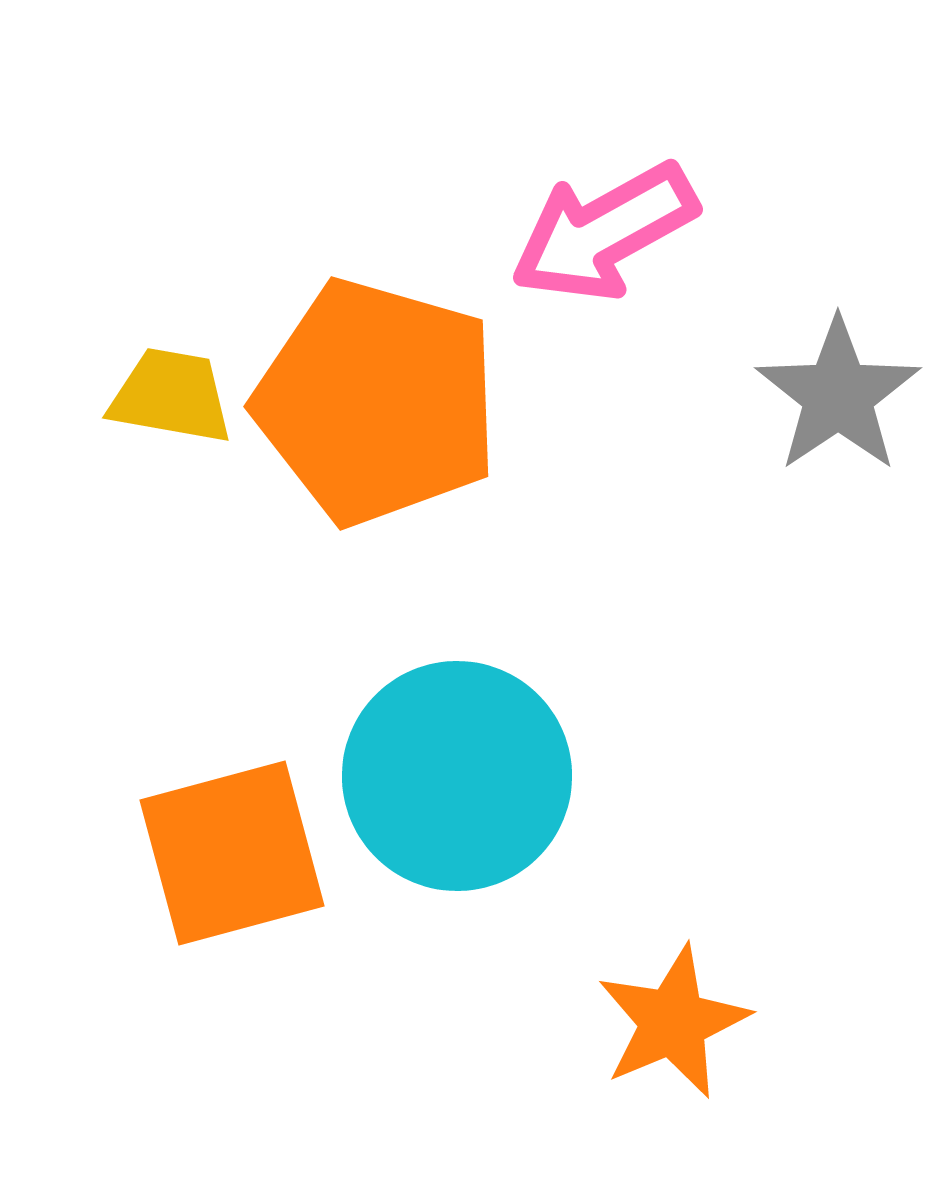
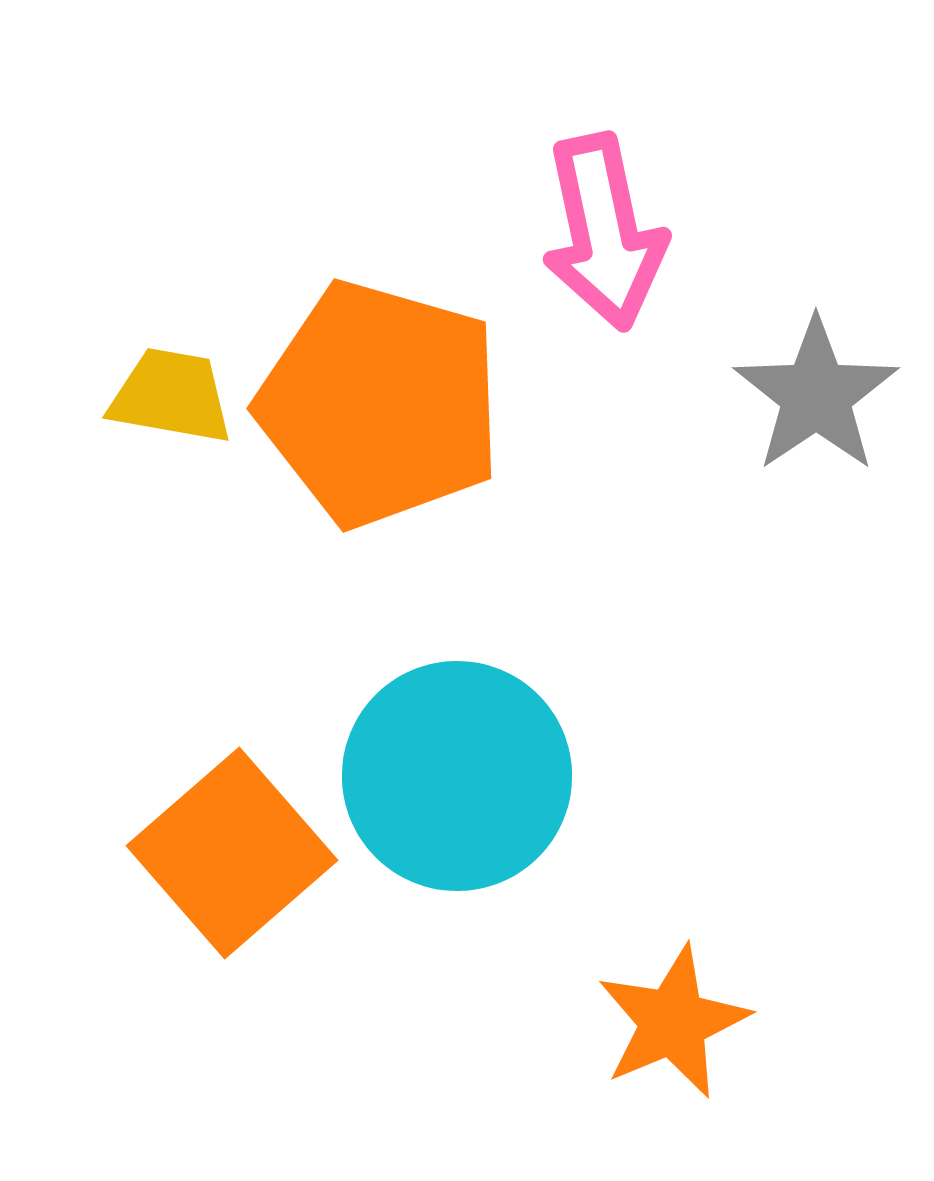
pink arrow: rotated 73 degrees counterclockwise
gray star: moved 22 px left
orange pentagon: moved 3 px right, 2 px down
orange square: rotated 26 degrees counterclockwise
